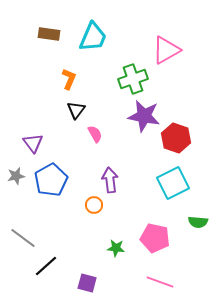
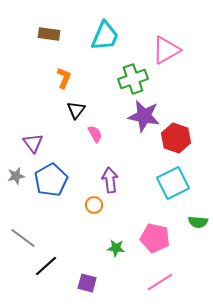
cyan trapezoid: moved 12 px right, 1 px up
orange L-shape: moved 5 px left, 1 px up
pink line: rotated 52 degrees counterclockwise
